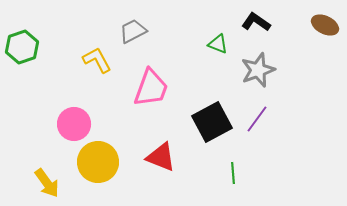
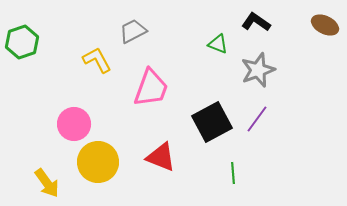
green hexagon: moved 5 px up
